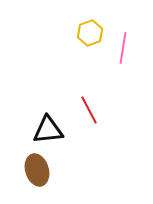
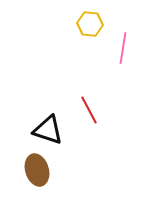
yellow hexagon: moved 9 px up; rotated 25 degrees clockwise
black triangle: rotated 24 degrees clockwise
